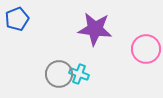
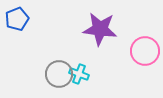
purple star: moved 5 px right
pink circle: moved 1 px left, 2 px down
